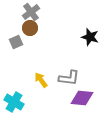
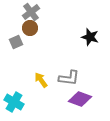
purple diamond: moved 2 px left, 1 px down; rotated 15 degrees clockwise
